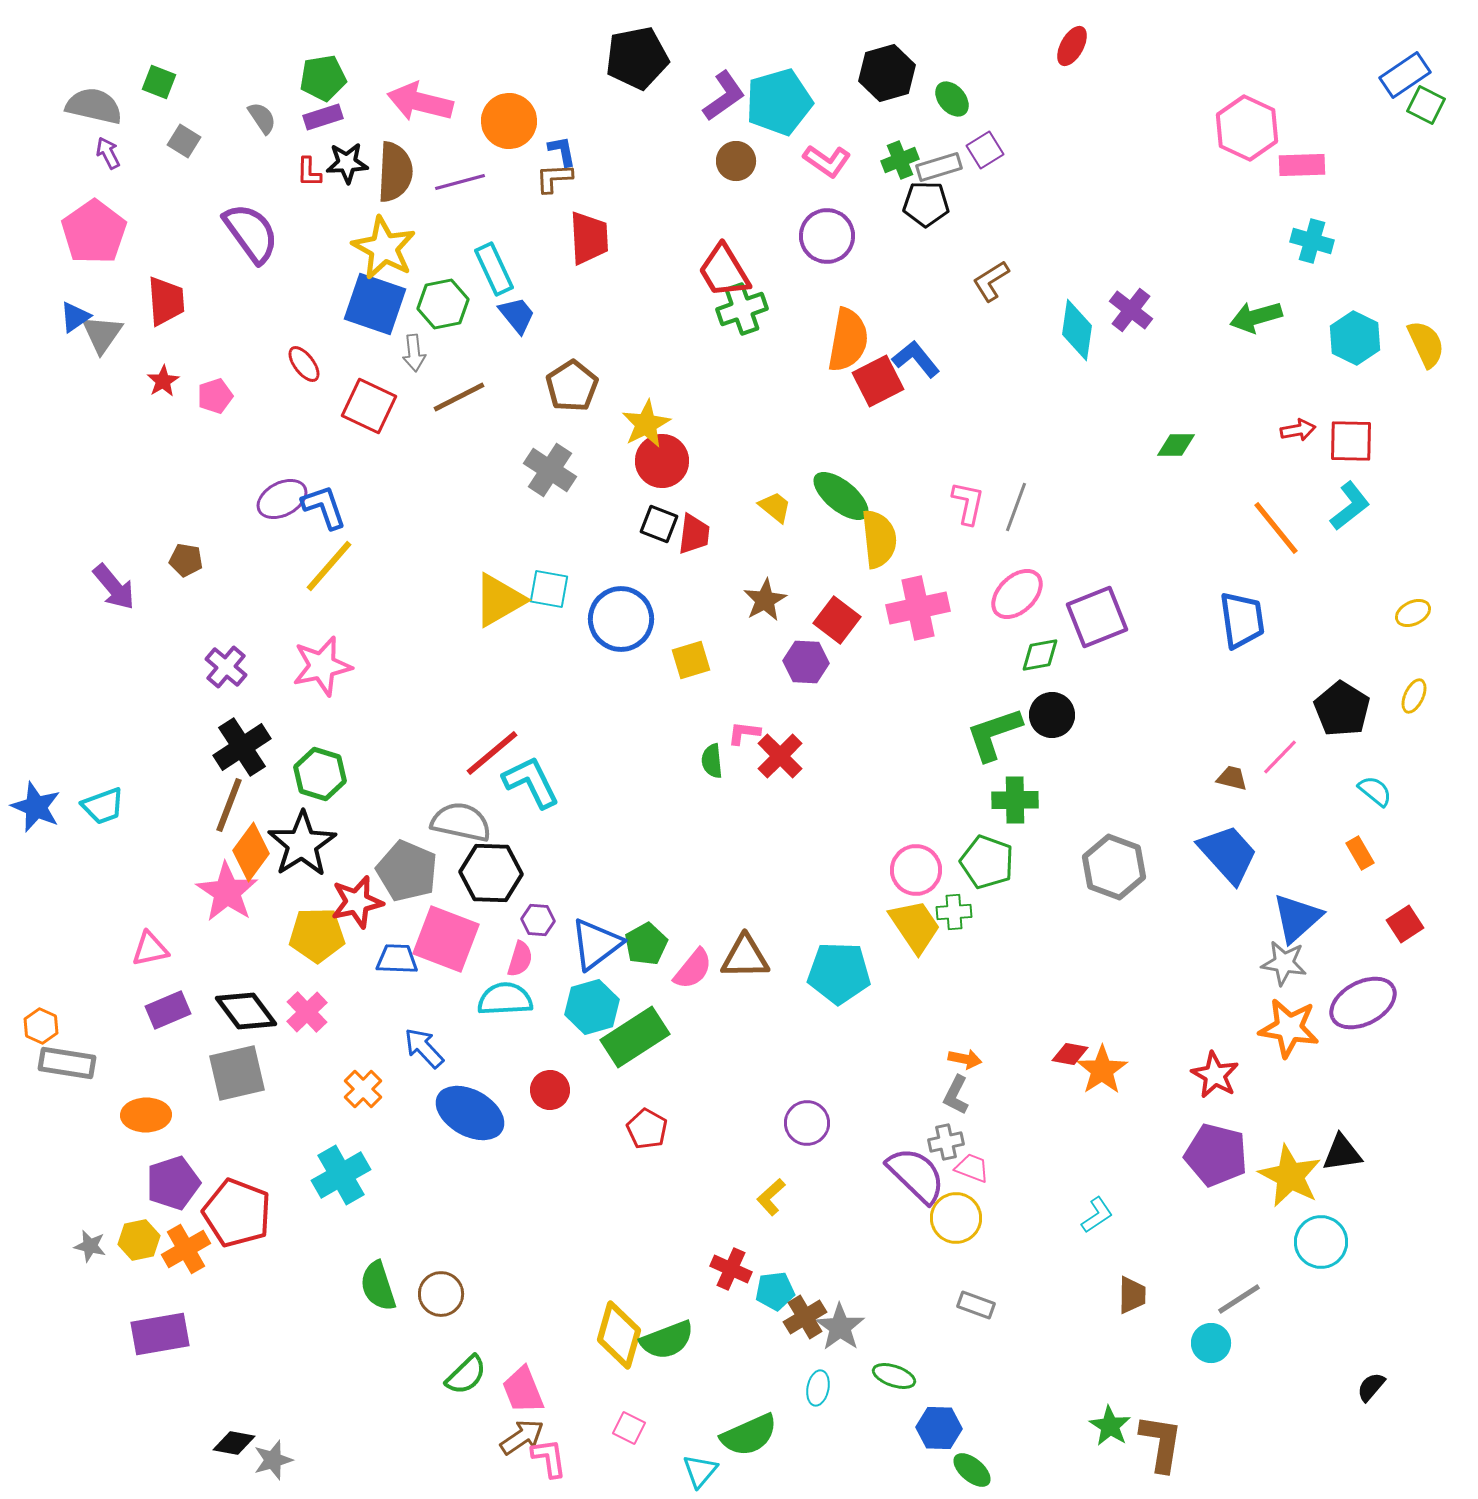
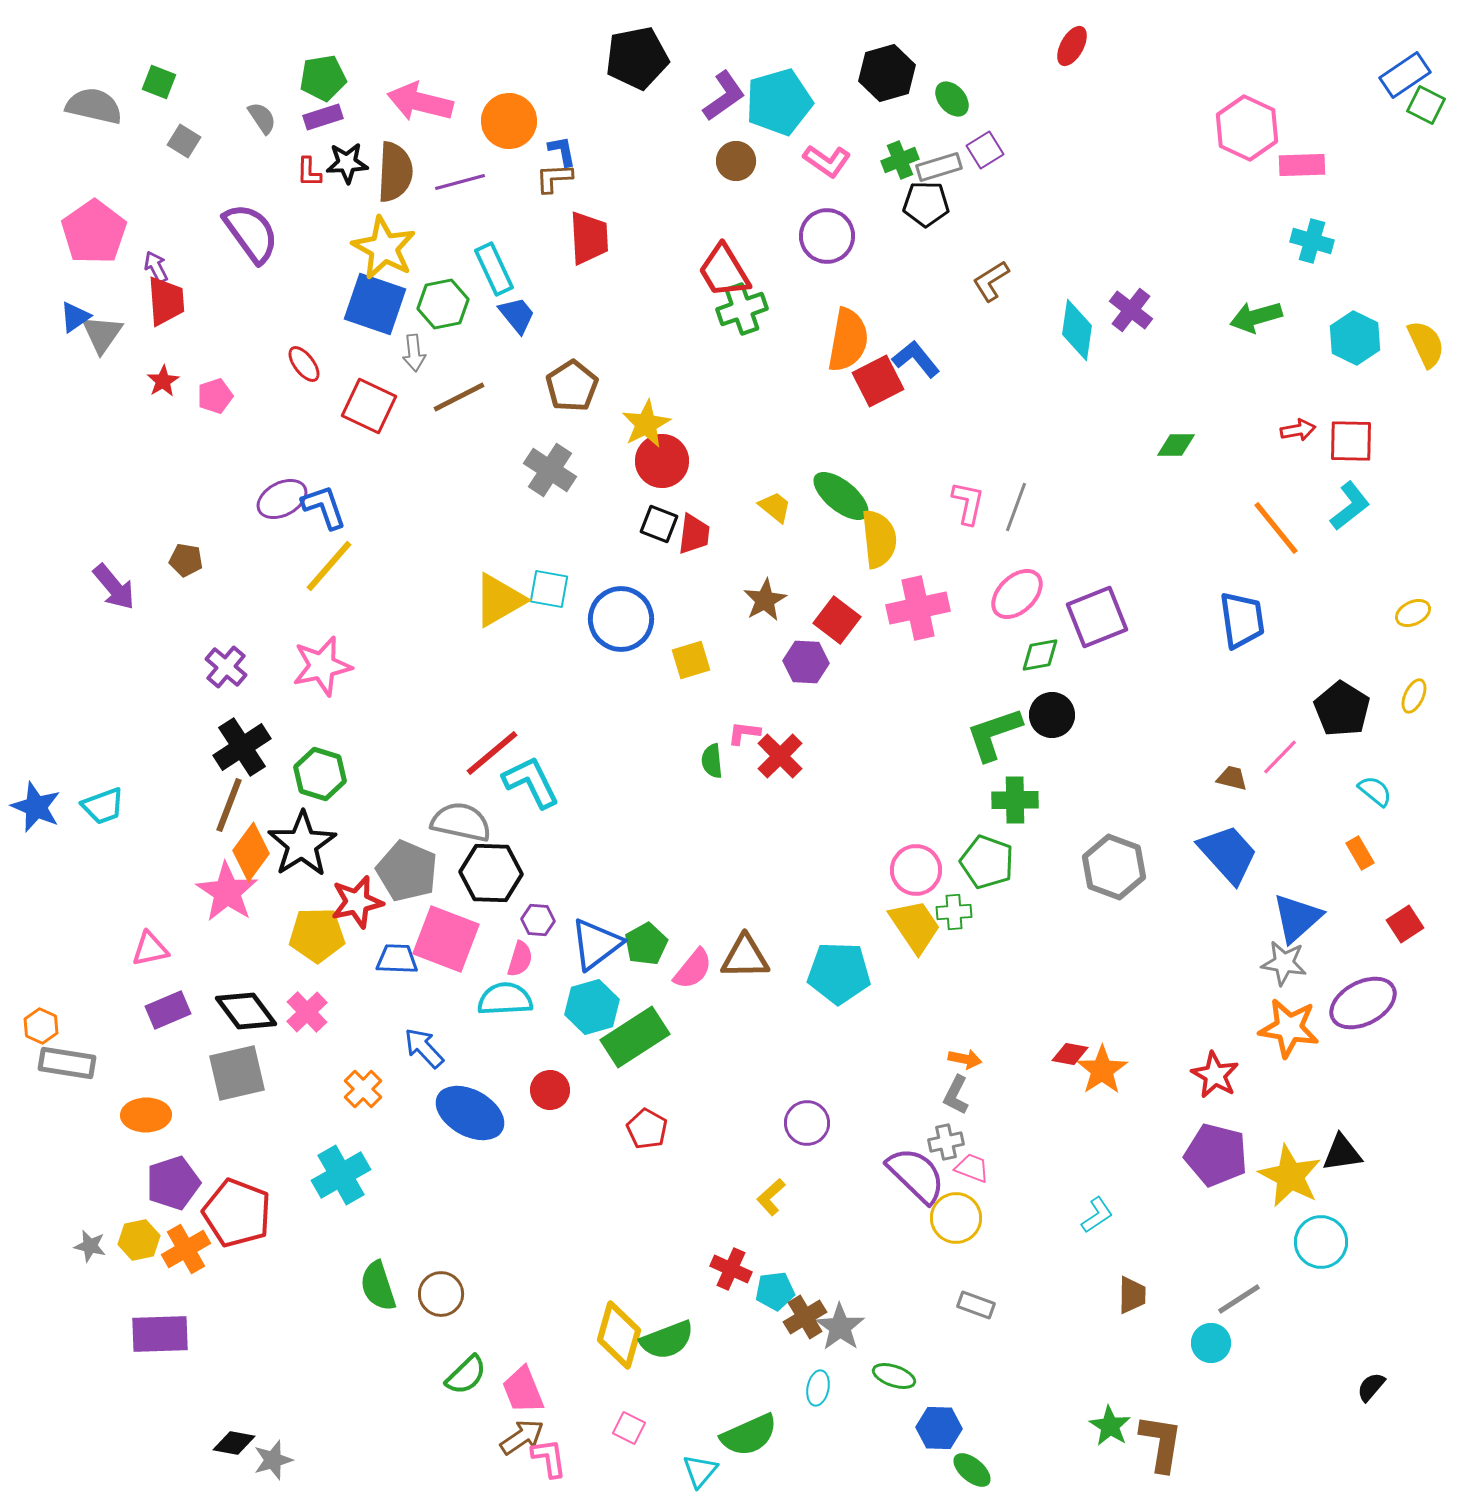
purple arrow at (108, 153): moved 48 px right, 114 px down
purple rectangle at (160, 1334): rotated 8 degrees clockwise
